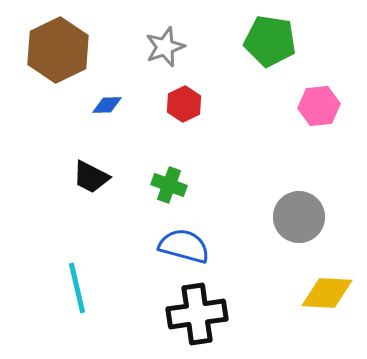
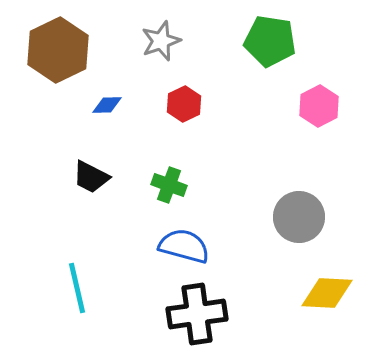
gray star: moved 4 px left, 6 px up
pink hexagon: rotated 21 degrees counterclockwise
